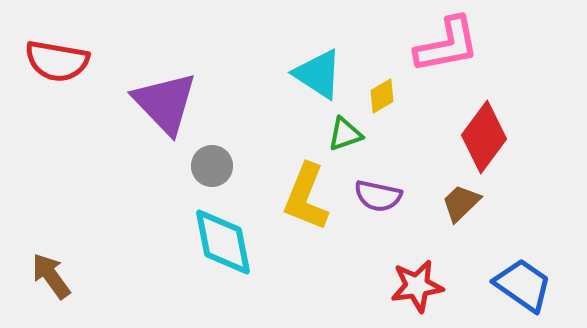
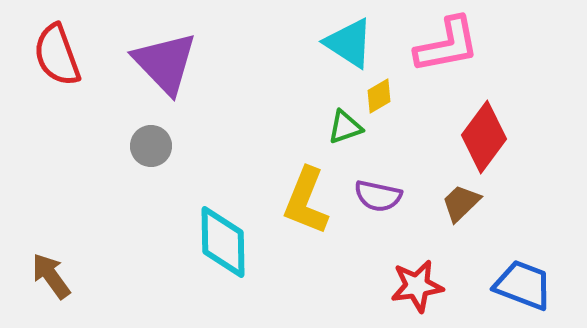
red semicircle: moved 6 px up; rotated 60 degrees clockwise
cyan triangle: moved 31 px right, 31 px up
yellow diamond: moved 3 px left
purple triangle: moved 40 px up
green triangle: moved 7 px up
gray circle: moved 61 px left, 20 px up
yellow L-shape: moved 4 px down
cyan diamond: rotated 10 degrees clockwise
blue trapezoid: rotated 14 degrees counterclockwise
